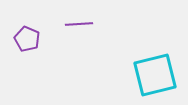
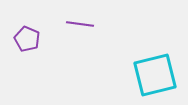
purple line: moved 1 px right; rotated 12 degrees clockwise
